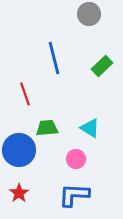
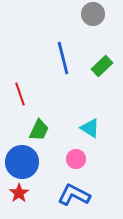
gray circle: moved 4 px right
blue line: moved 9 px right
red line: moved 5 px left
green trapezoid: moved 8 px left, 2 px down; rotated 120 degrees clockwise
blue circle: moved 3 px right, 12 px down
blue L-shape: rotated 24 degrees clockwise
